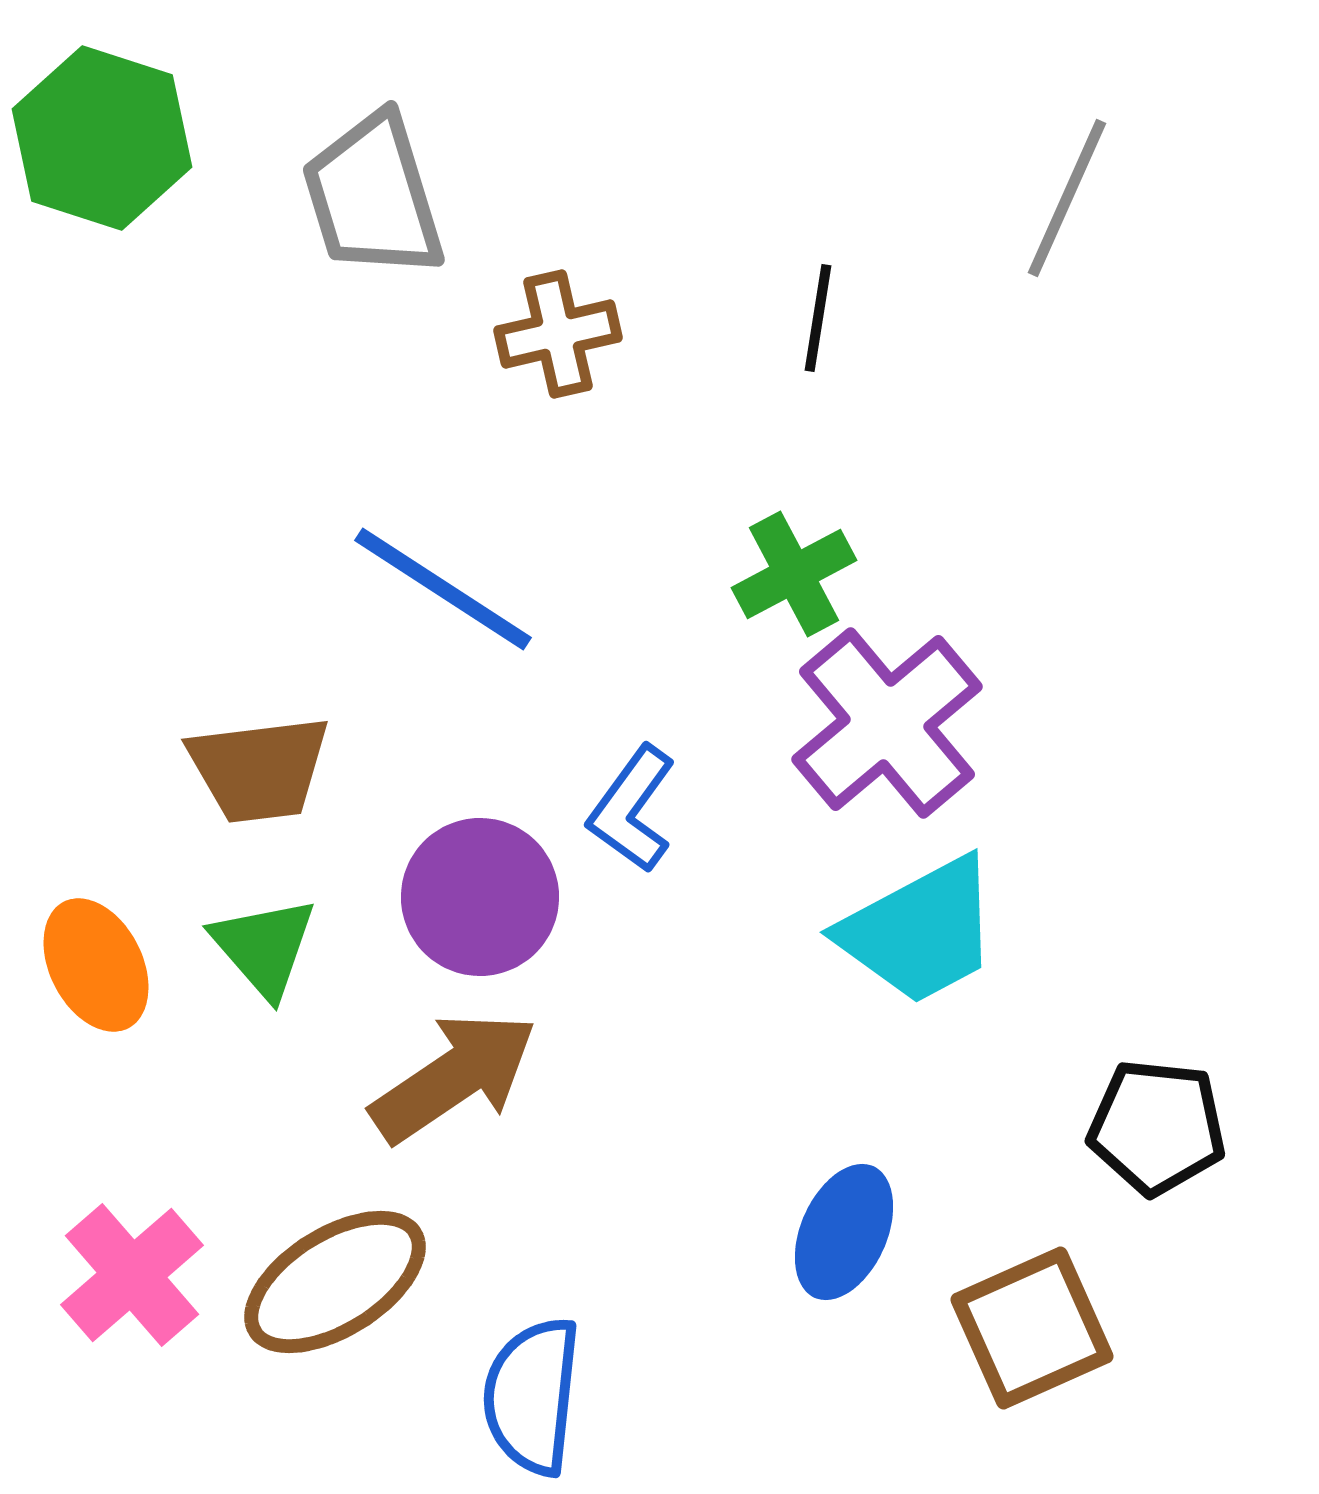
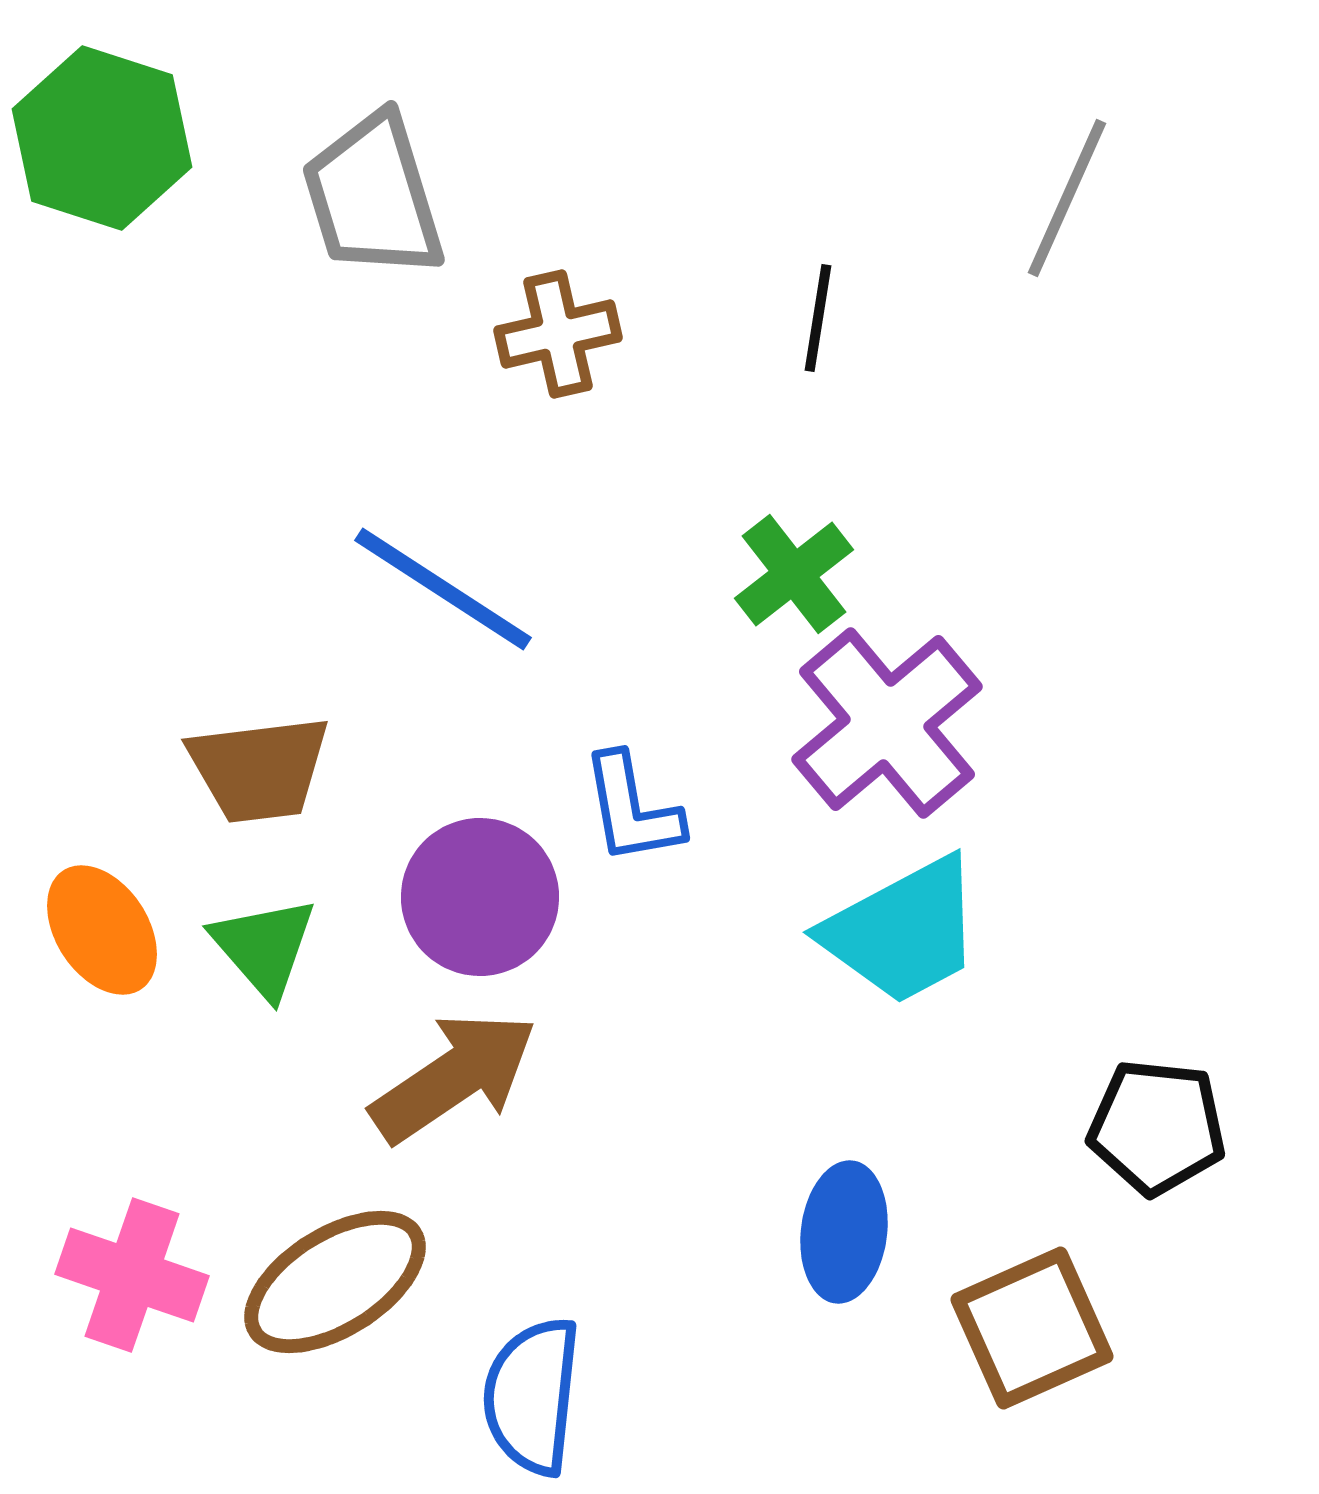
green cross: rotated 10 degrees counterclockwise
blue L-shape: rotated 46 degrees counterclockwise
cyan trapezoid: moved 17 px left
orange ellipse: moved 6 px right, 35 px up; rotated 6 degrees counterclockwise
blue ellipse: rotated 17 degrees counterclockwise
pink cross: rotated 30 degrees counterclockwise
